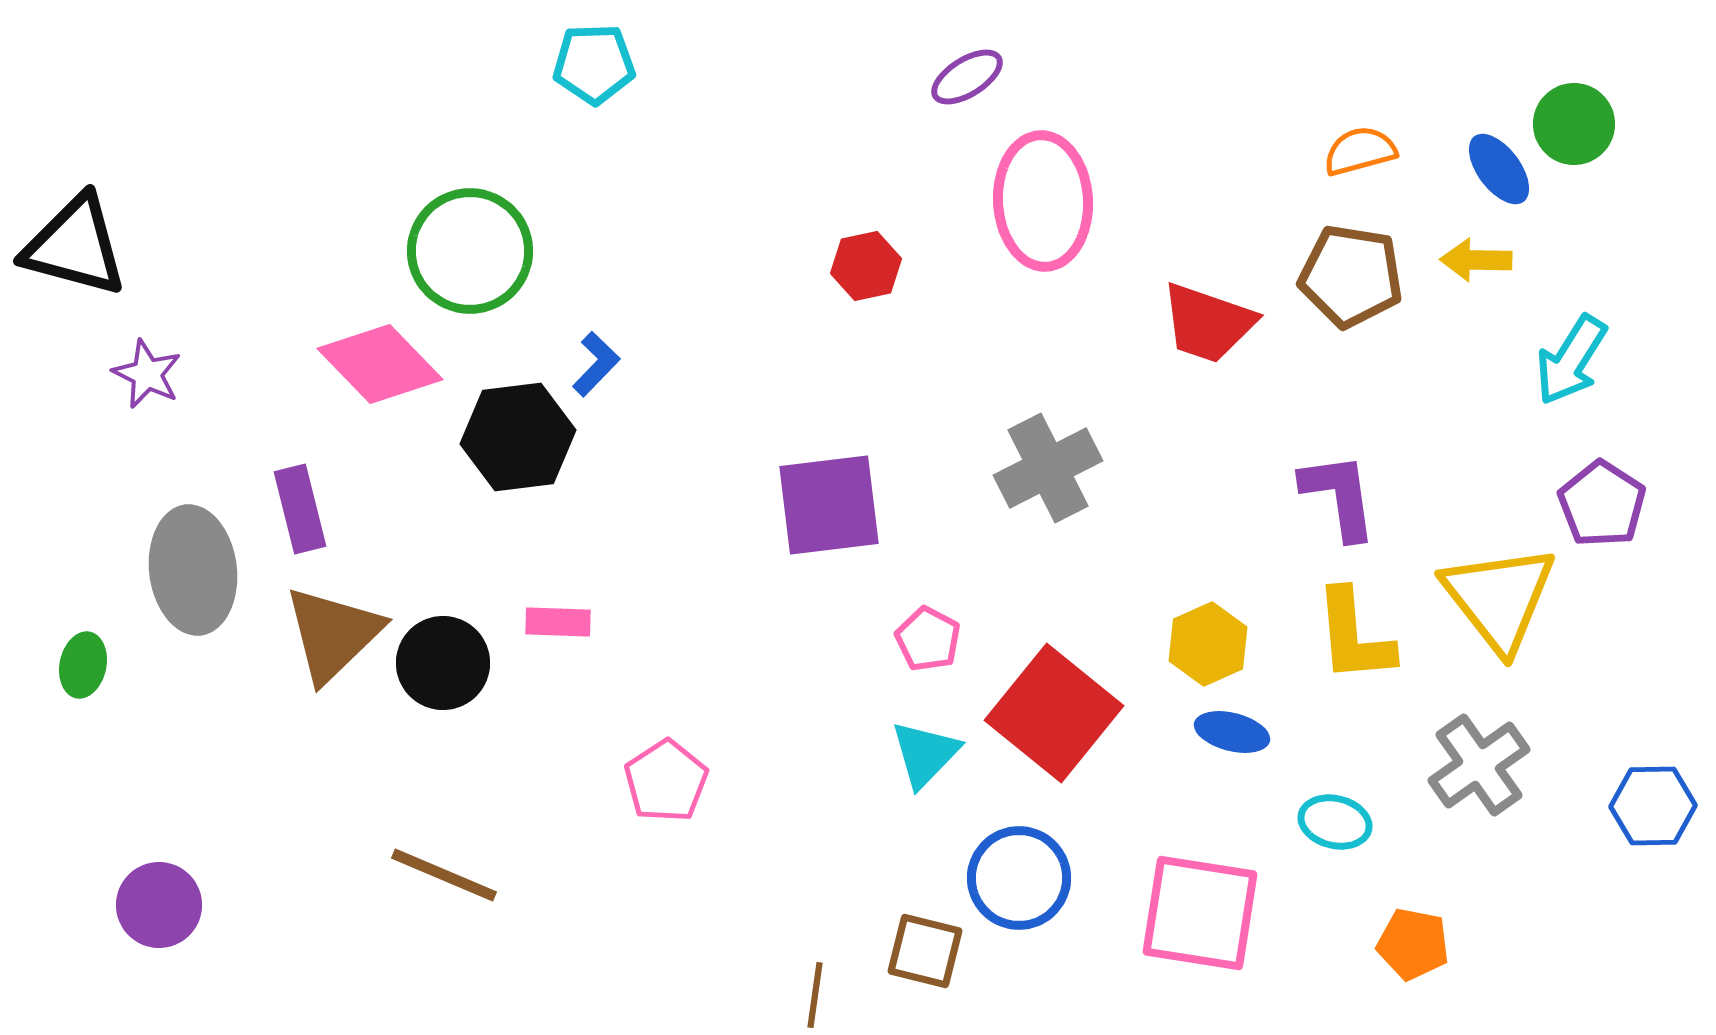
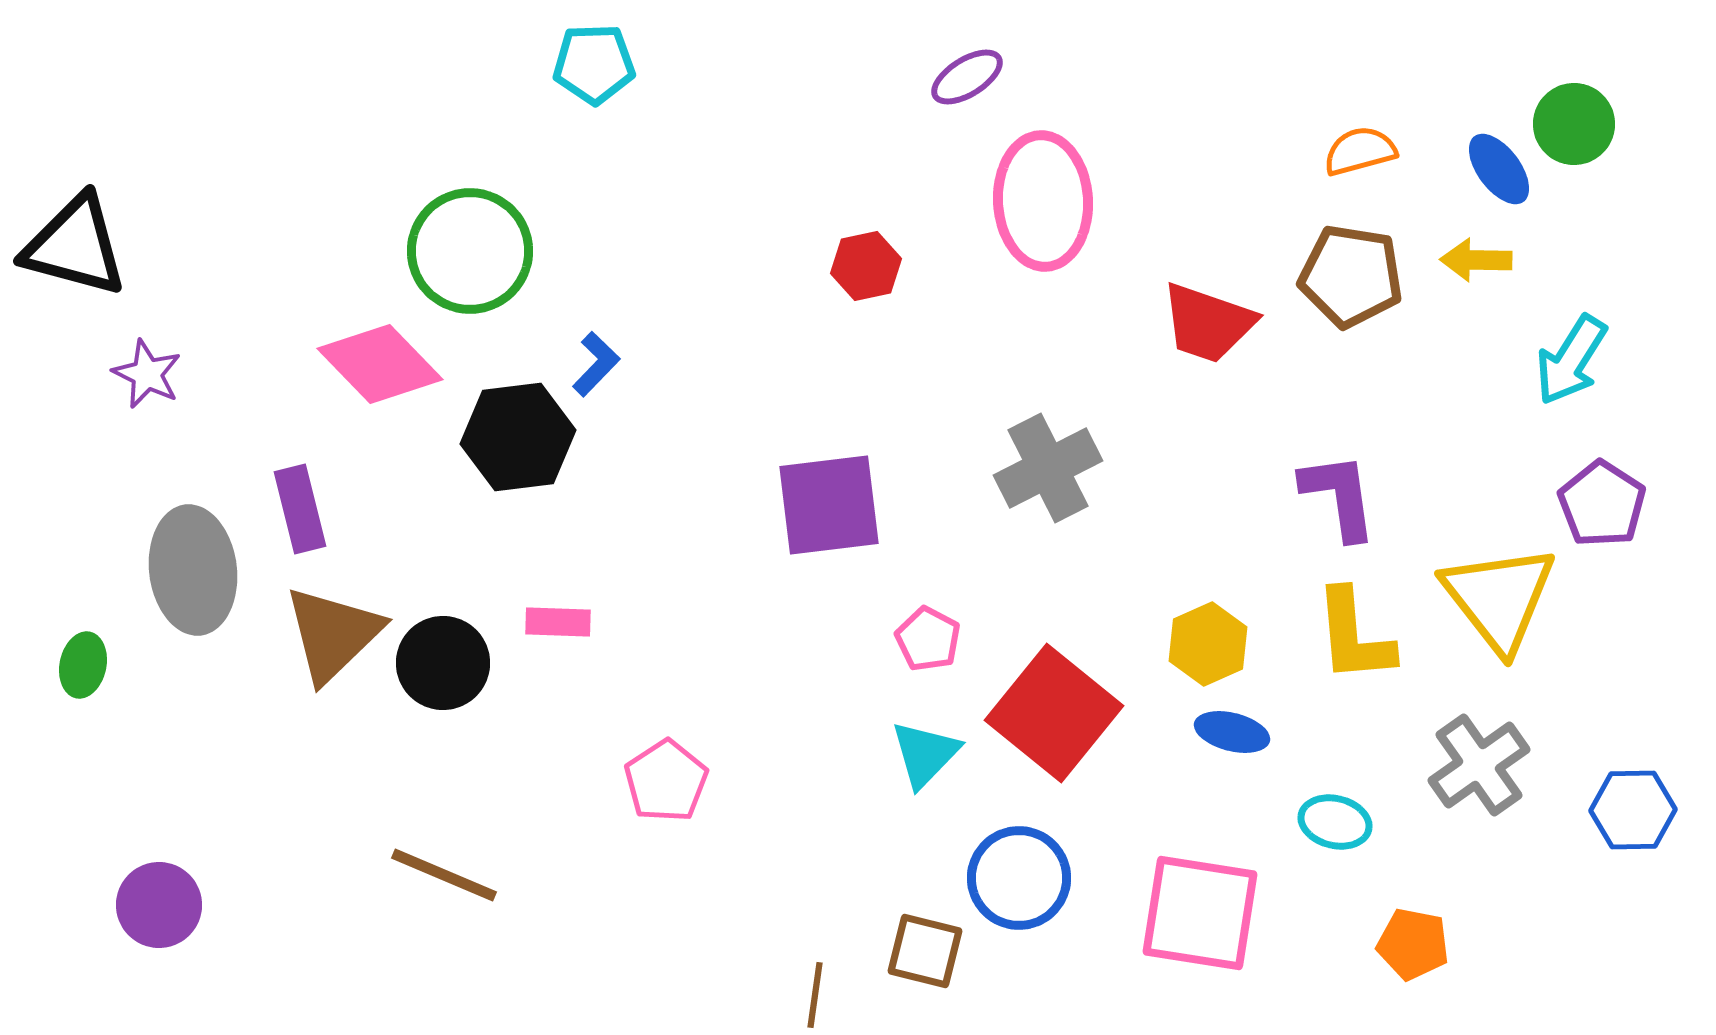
blue hexagon at (1653, 806): moved 20 px left, 4 px down
